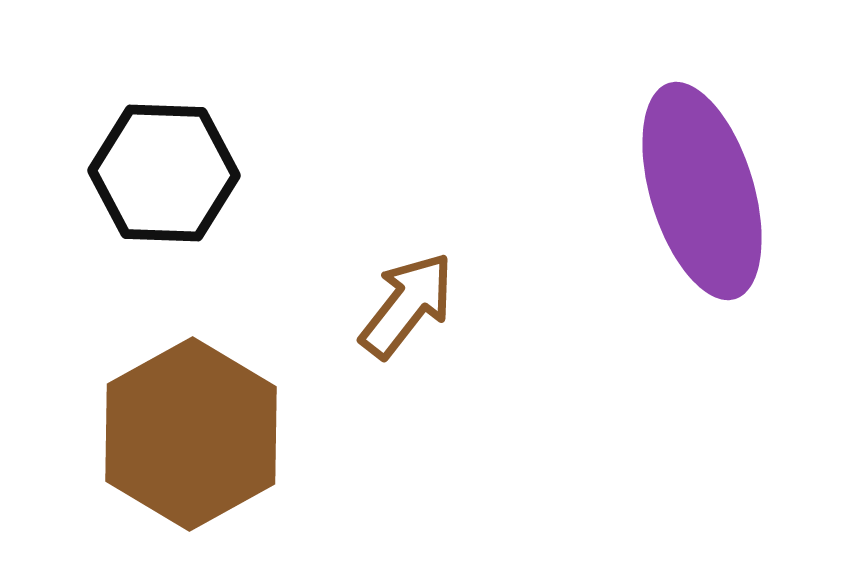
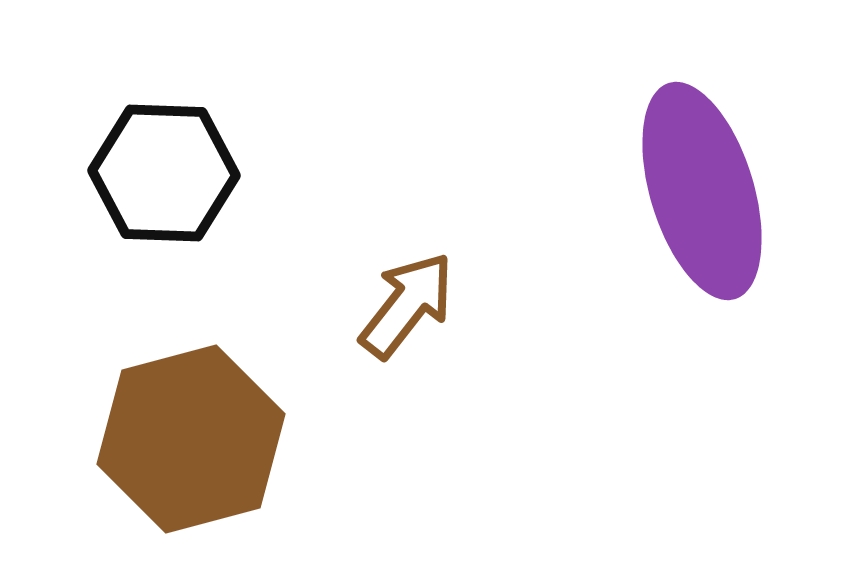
brown hexagon: moved 5 px down; rotated 14 degrees clockwise
